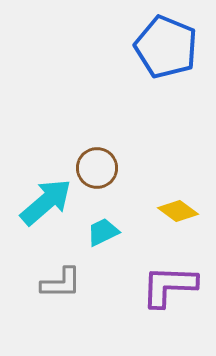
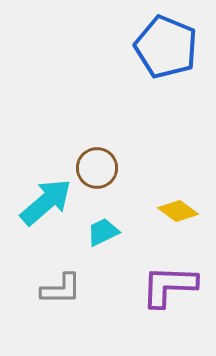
gray L-shape: moved 6 px down
